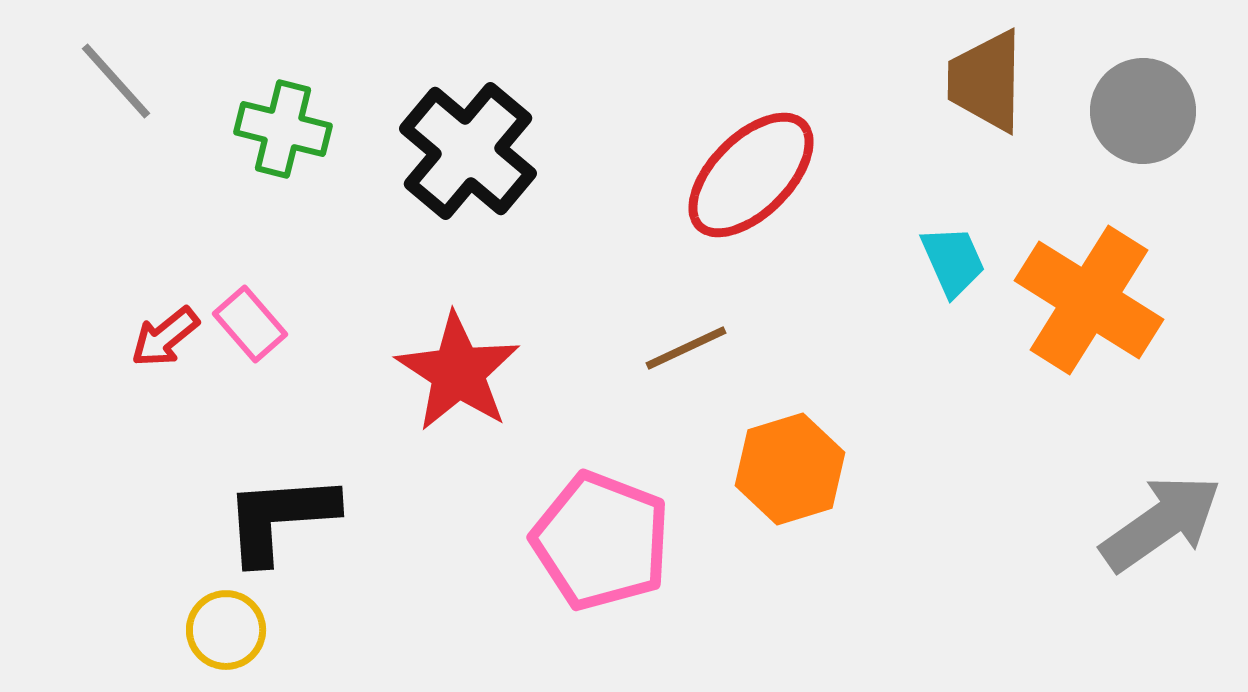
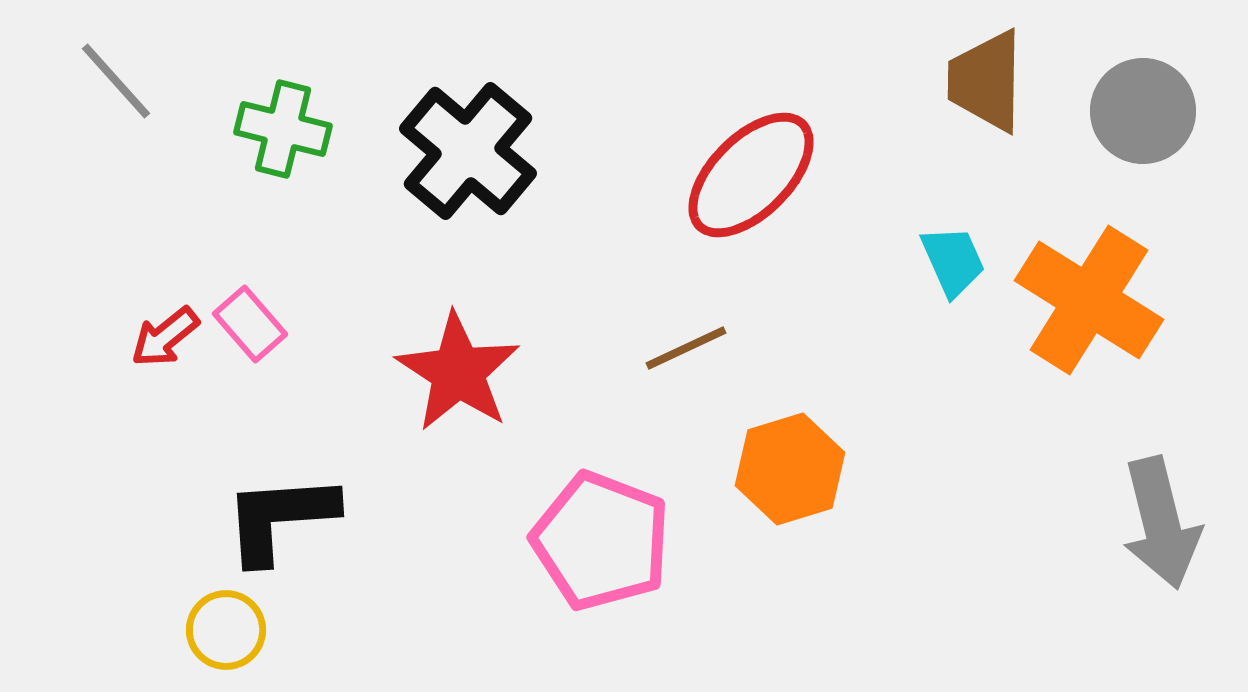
gray arrow: rotated 111 degrees clockwise
